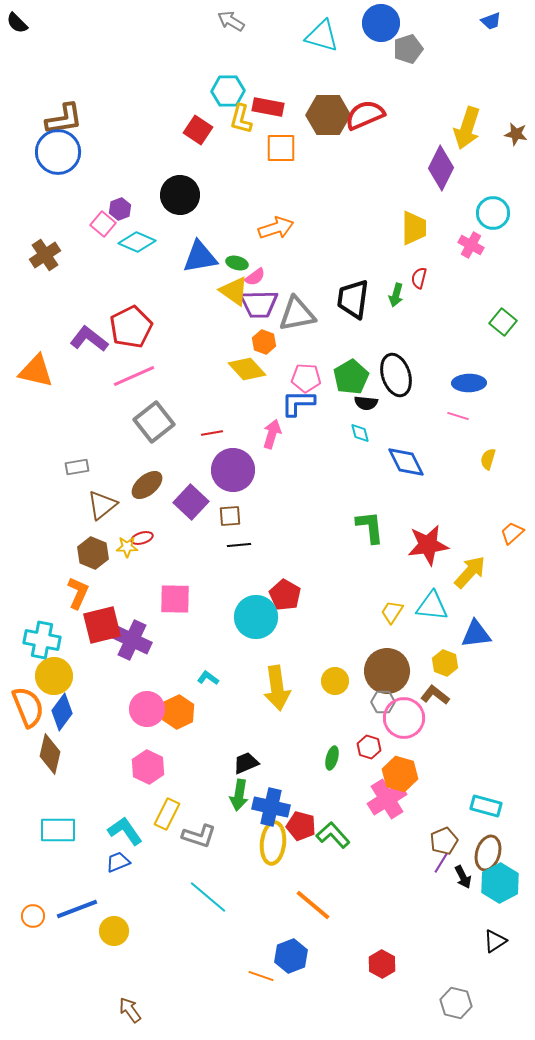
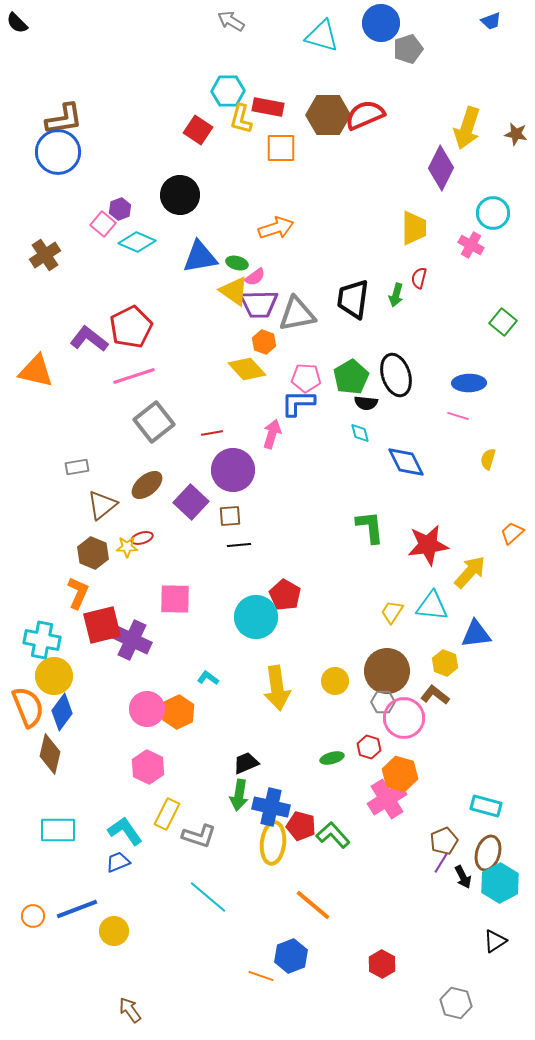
pink line at (134, 376): rotated 6 degrees clockwise
green ellipse at (332, 758): rotated 60 degrees clockwise
